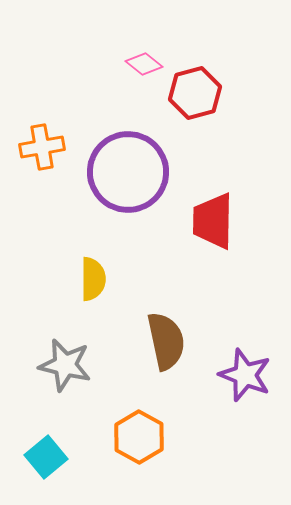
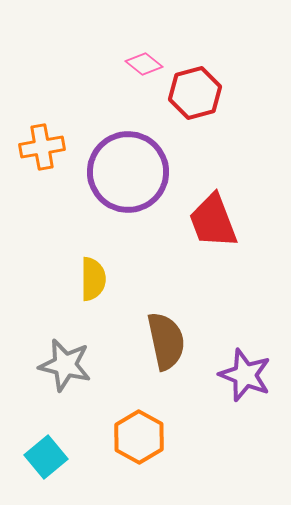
red trapezoid: rotated 22 degrees counterclockwise
